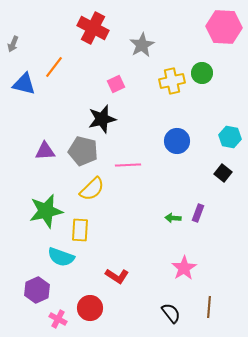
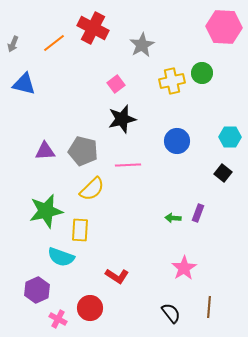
orange line: moved 24 px up; rotated 15 degrees clockwise
pink square: rotated 12 degrees counterclockwise
black star: moved 20 px right
cyan hexagon: rotated 10 degrees counterclockwise
